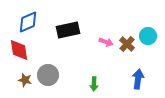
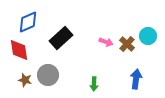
black rectangle: moved 7 px left, 8 px down; rotated 30 degrees counterclockwise
blue arrow: moved 2 px left
